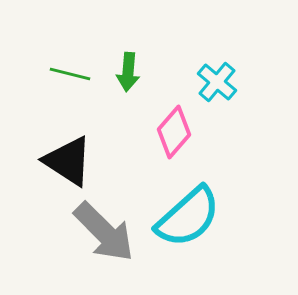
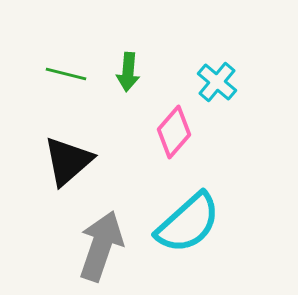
green line: moved 4 px left
black triangle: rotated 46 degrees clockwise
cyan semicircle: moved 6 px down
gray arrow: moved 3 px left, 14 px down; rotated 116 degrees counterclockwise
